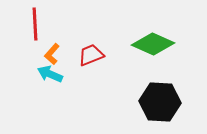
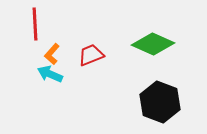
black hexagon: rotated 18 degrees clockwise
